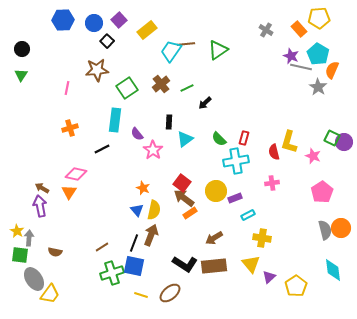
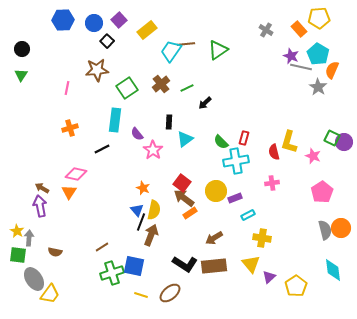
green semicircle at (219, 139): moved 2 px right, 3 px down
black line at (134, 243): moved 7 px right, 21 px up
green square at (20, 255): moved 2 px left
